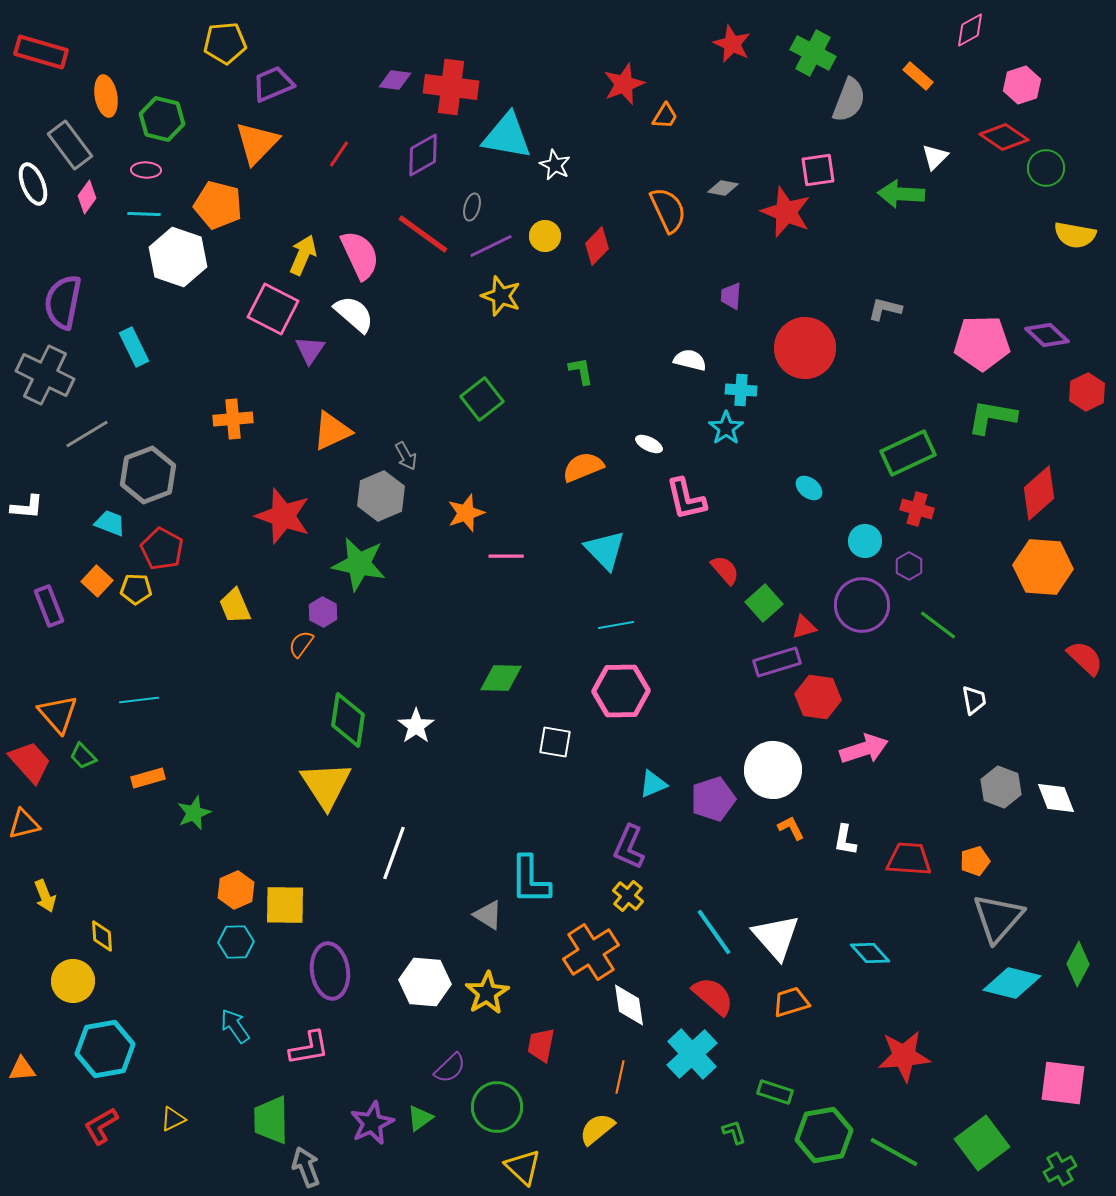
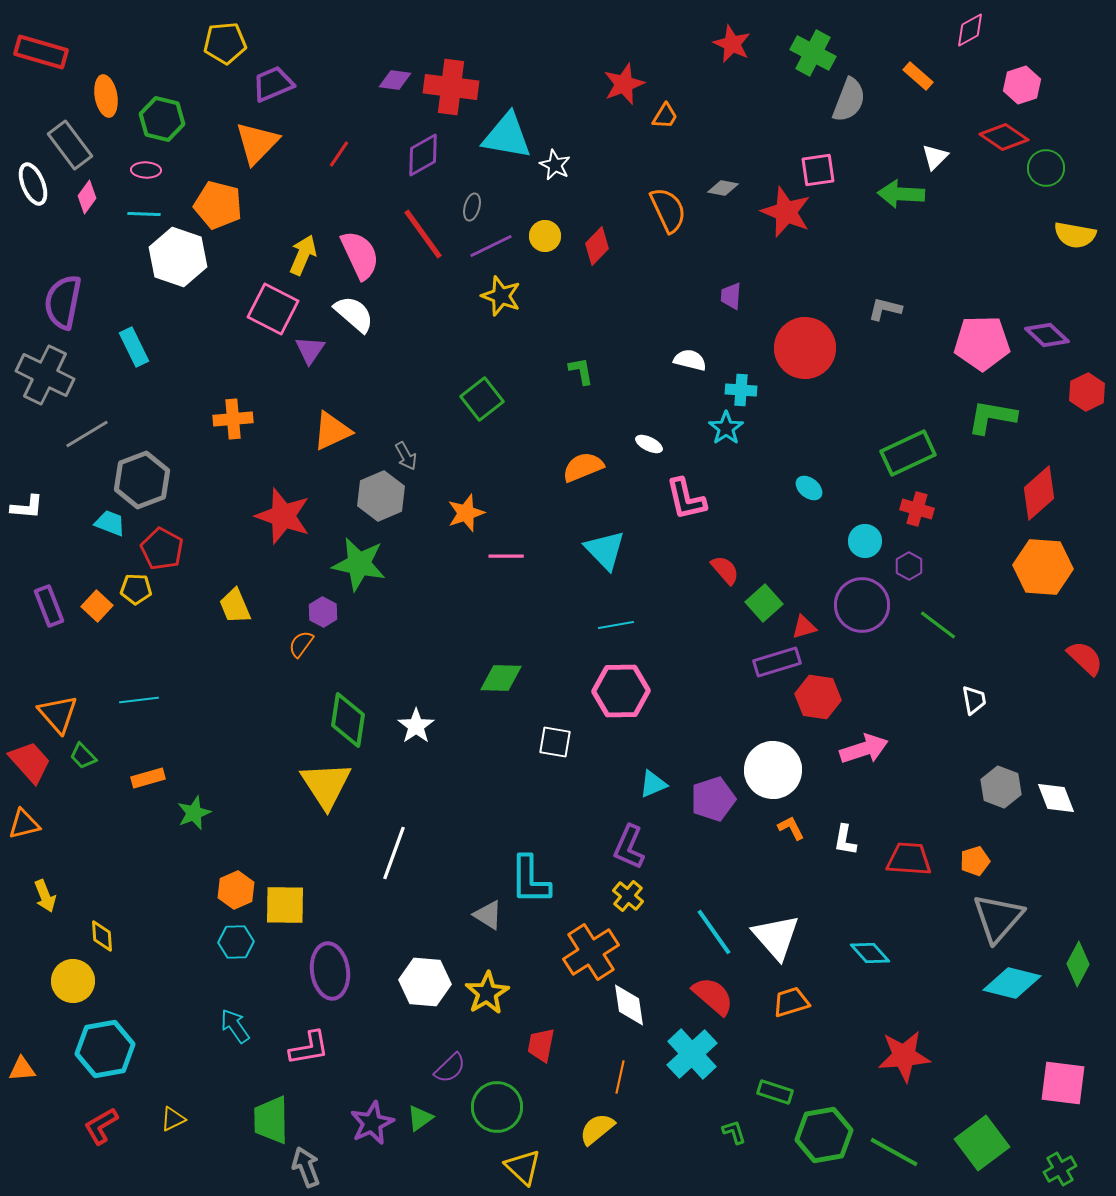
red line at (423, 234): rotated 18 degrees clockwise
gray hexagon at (148, 475): moved 6 px left, 5 px down
orange square at (97, 581): moved 25 px down
